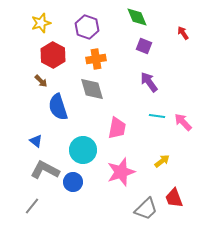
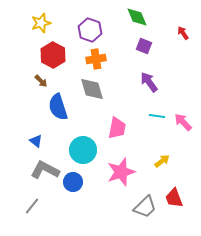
purple hexagon: moved 3 px right, 3 px down
gray trapezoid: moved 1 px left, 2 px up
